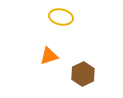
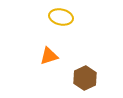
brown hexagon: moved 2 px right, 4 px down
